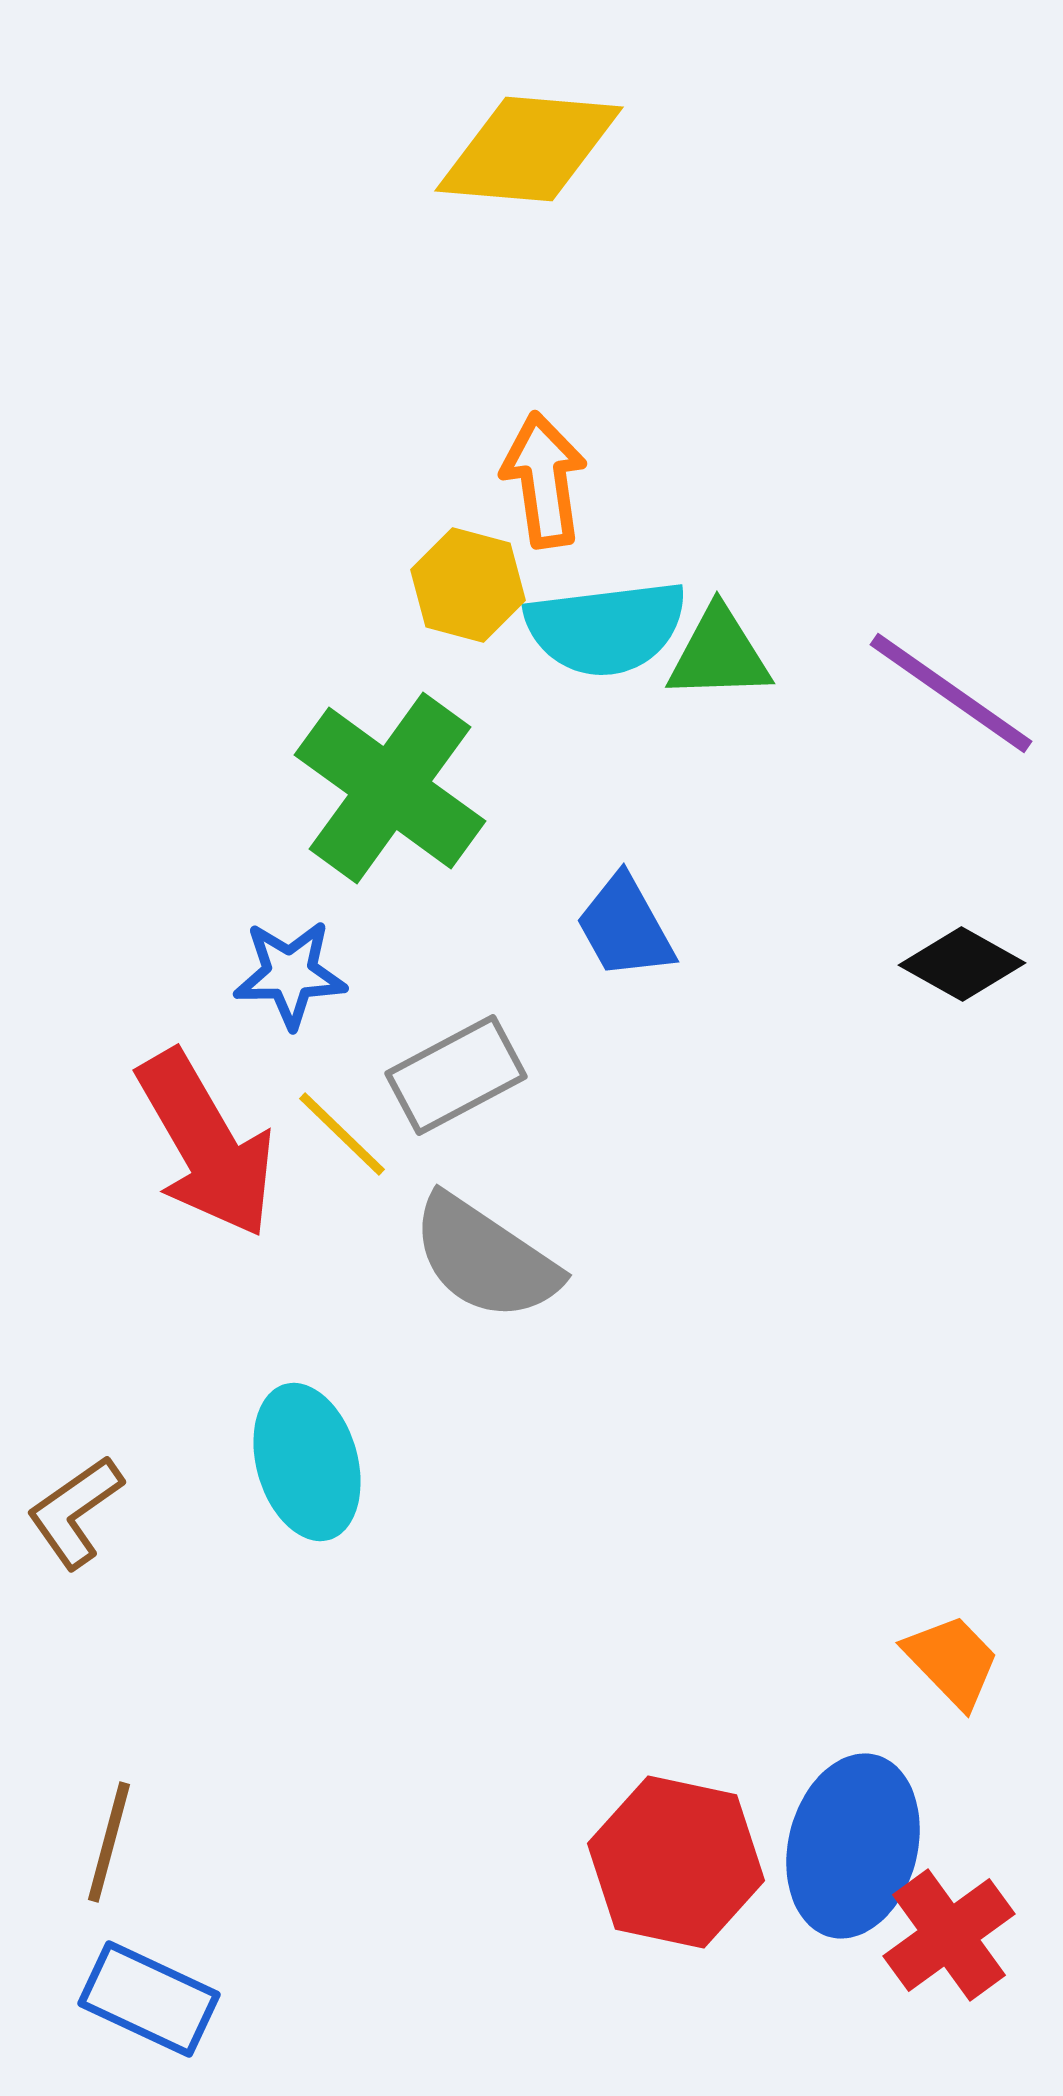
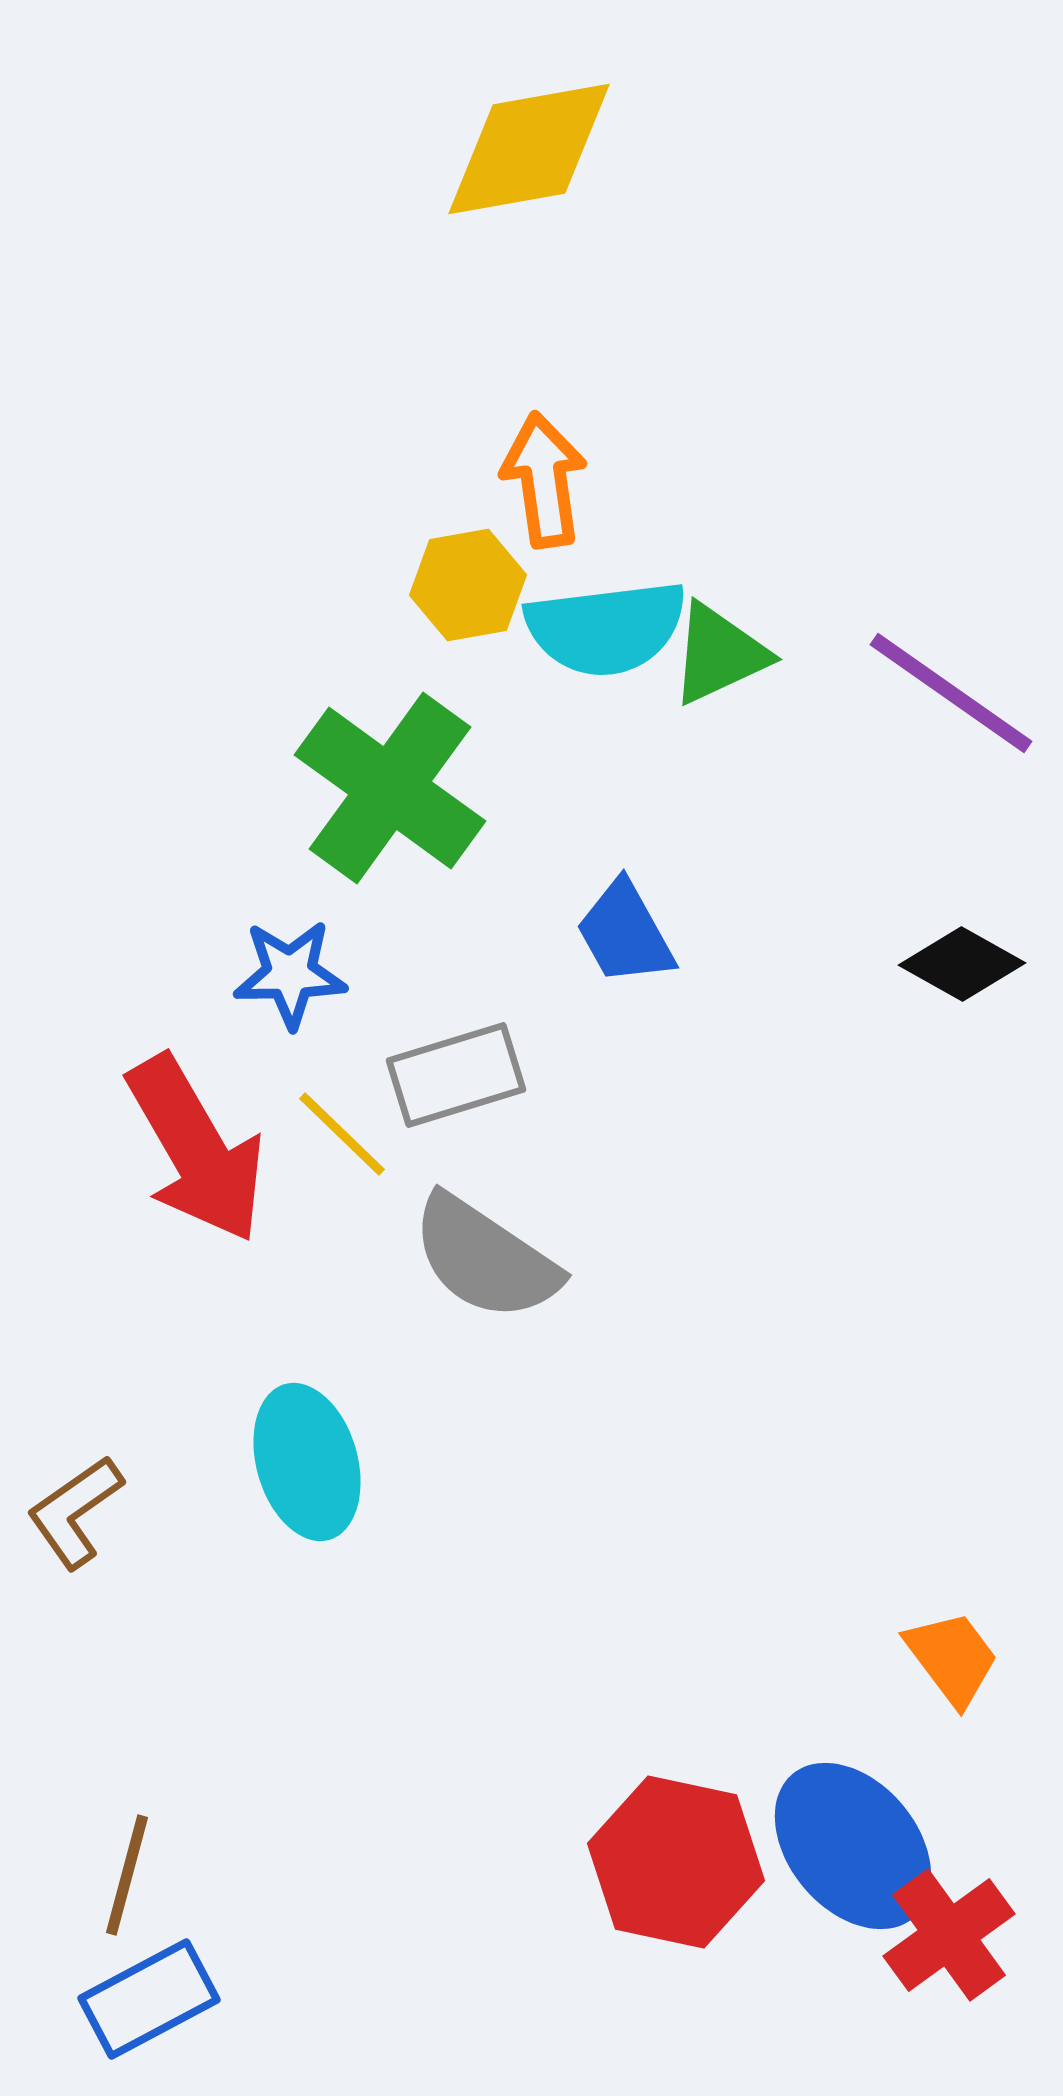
yellow diamond: rotated 15 degrees counterclockwise
yellow hexagon: rotated 25 degrees counterclockwise
green triangle: rotated 23 degrees counterclockwise
blue trapezoid: moved 6 px down
gray rectangle: rotated 11 degrees clockwise
red arrow: moved 10 px left, 5 px down
orange trapezoid: moved 3 px up; rotated 7 degrees clockwise
brown line: moved 18 px right, 33 px down
blue ellipse: rotated 54 degrees counterclockwise
blue rectangle: rotated 53 degrees counterclockwise
